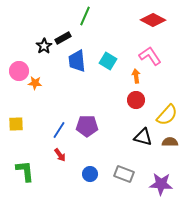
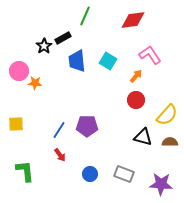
red diamond: moved 20 px left; rotated 35 degrees counterclockwise
pink L-shape: moved 1 px up
orange arrow: rotated 48 degrees clockwise
